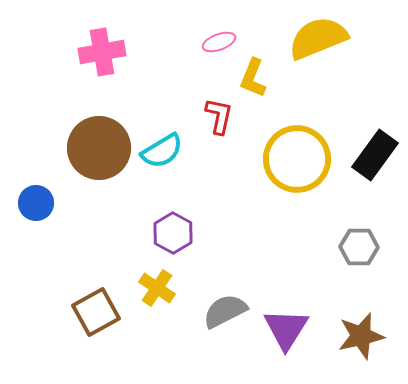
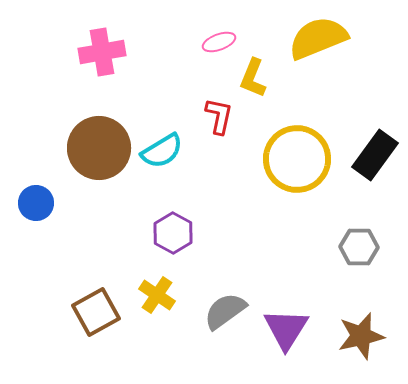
yellow cross: moved 7 px down
gray semicircle: rotated 9 degrees counterclockwise
